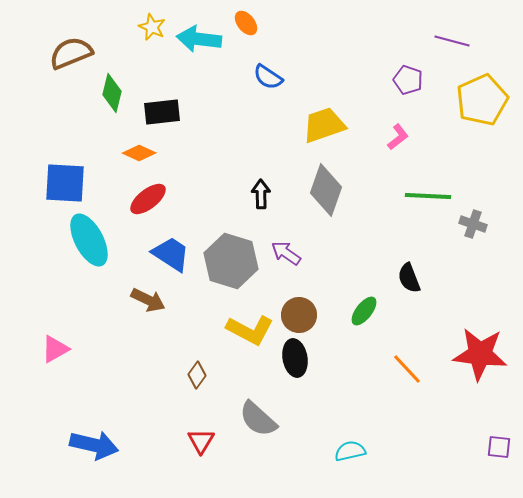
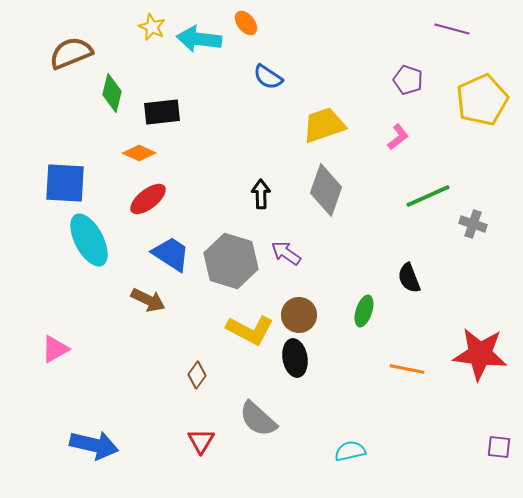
purple line: moved 12 px up
green line: rotated 27 degrees counterclockwise
green ellipse: rotated 20 degrees counterclockwise
orange line: rotated 36 degrees counterclockwise
